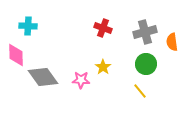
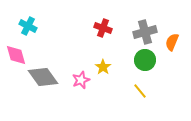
cyan cross: rotated 24 degrees clockwise
orange semicircle: rotated 30 degrees clockwise
pink diamond: rotated 15 degrees counterclockwise
green circle: moved 1 px left, 4 px up
pink star: rotated 24 degrees counterclockwise
